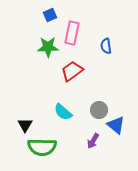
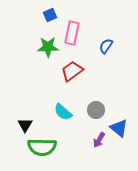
blue semicircle: rotated 42 degrees clockwise
gray circle: moved 3 px left
blue triangle: moved 3 px right, 3 px down
purple arrow: moved 6 px right, 1 px up
